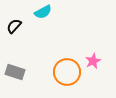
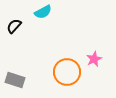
pink star: moved 1 px right, 2 px up
gray rectangle: moved 8 px down
